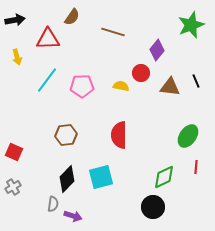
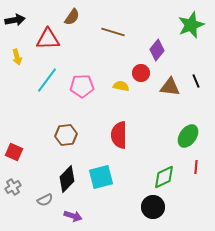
gray semicircle: moved 8 px left, 4 px up; rotated 56 degrees clockwise
